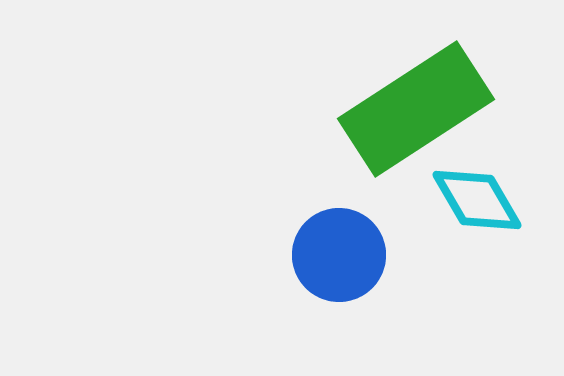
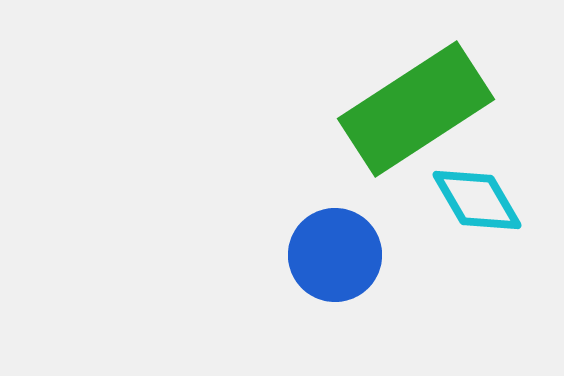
blue circle: moved 4 px left
